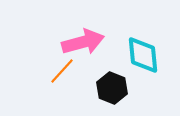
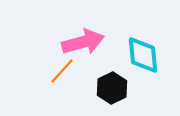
black hexagon: rotated 12 degrees clockwise
